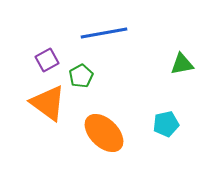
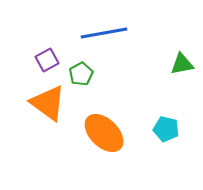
green pentagon: moved 2 px up
cyan pentagon: moved 5 px down; rotated 25 degrees clockwise
